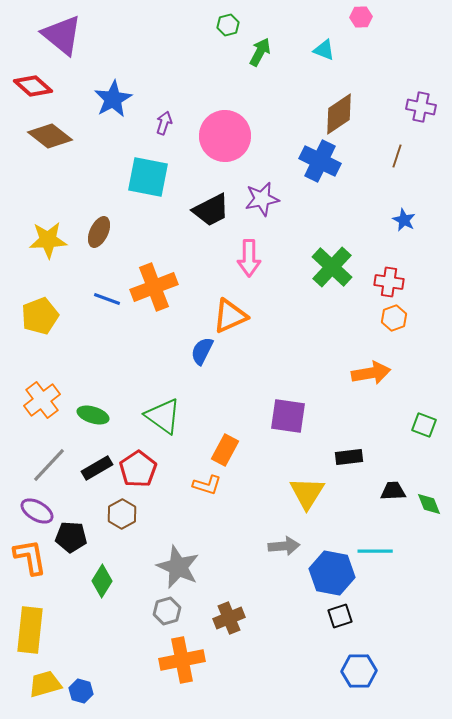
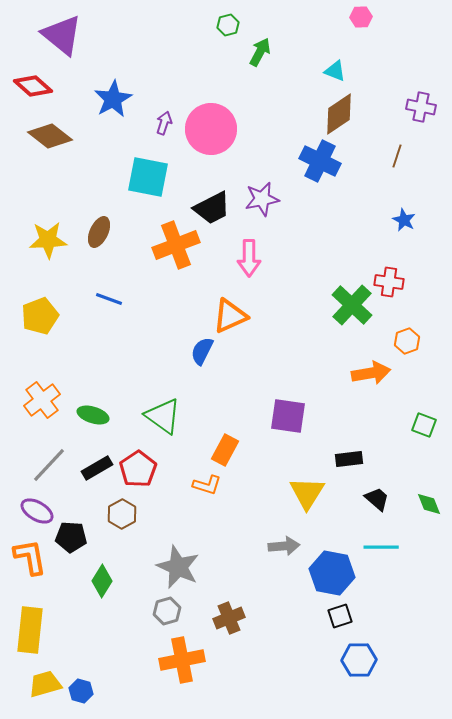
cyan triangle at (324, 50): moved 11 px right, 21 px down
pink circle at (225, 136): moved 14 px left, 7 px up
black trapezoid at (211, 210): moved 1 px right, 2 px up
green cross at (332, 267): moved 20 px right, 38 px down
orange cross at (154, 287): moved 22 px right, 42 px up
blue line at (107, 299): moved 2 px right
orange hexagon at (394, 318): moved 13 px right, 23 px down
black rectangle at (349, 457): moved 2 px down
black trapezoid at (393, 491): moved 16 px left, 8 px down; rotated 44 degrees clockwise
cyan line at (375, 551): moved 6 px right, 4 px up
blue hexagon at (359, 671): moved 11 px up
